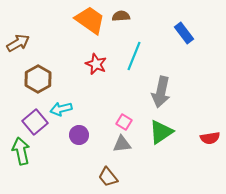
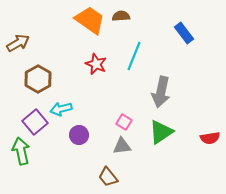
gray triangle: moved 2 px down
